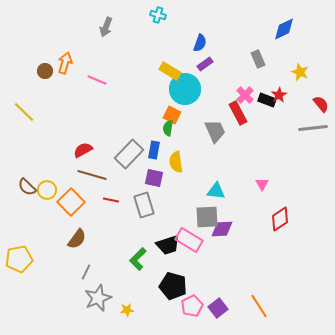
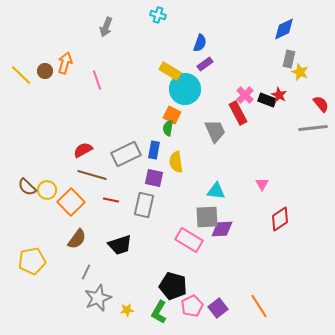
gray rectangle at (258, 59): moved 31 px right; rotated 36 degrees clockwise
pink line at (97, 80): rotated 48 degrees clockwise
red star at (279, 95): rotated 14 degrees counterclockwise
yellow line at (24, 112): moved 3 px left, 37 px up
gray rectangle at (129, 154): moved 3 px left; rotated 20 degrees clockwise
gray rectangle at (144, 205): rotated 30 degrees clockwise
black trapezoid at (168, 245): moved 48 px left
yellow pentagon at (19, 259): moved 13 px right, 2 px down
green L-shape at (138, 259): moved 21 px right, 53 px down; rotated 15 degrees counterclockwise
